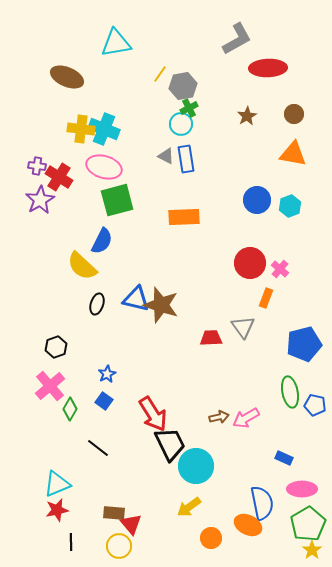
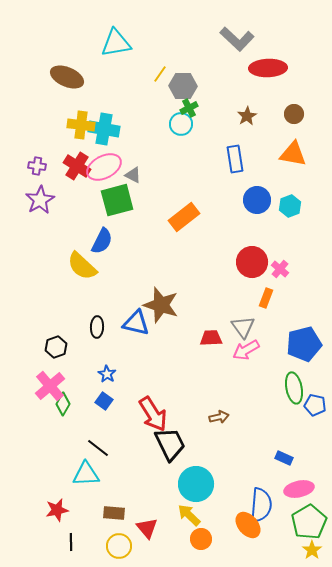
gray L-shape at (237, 39): rotated 72 degrees clockwise
gray hexagon at (183, 86): rotated 12 degrees clockwise
yellow cross at (81, 129): moved 4 px up
cyan cross at (104, 129): rotated 12 degrees counterclockwise
gray triangle at (166, 156): moved 33 px left, 19 px down
blue rectangle at (186, 159): moved 49 px right
pink ellipse at (104, 167): rotated 44 degrees counterclockwise
red cross at (59, 177): moved 18 px right, 11 px up
orange rectangle at (184, 217): rotated 36 degrees counterclockwise
red circle at (250, 263): moved 2 px right, 1 px up
blue triangle at (136, 299): moved 24 px down
black ellipse at (97, 304): moved 23 px down; rotated 15 degrees counterclockwise
blue star at (107, 374): rotated 12 degrees counterclockwise
green ellipse at (290, 392): moved 4 px right, 4 px up
green diamond at (70, 409): moved 7 px left, 5 px up
pink arrow at (246, 418): moved 68 px up
cyan circle at (196, 466): moved 18 px down
cyan triangle at (57, 484): moved 29 px right, 10 px up; rotated 20 degrees clockwise
pink ellipse at (302, 489): moved 3 px left; rotated 12 degrees counterclockwise
blue semicircle at (262, 503): moved 1 px left, 2 px down; rotated 16 degrees clockwise
yellow arrow at (189, 507): moved 8 px down; rotated 80 degrees clockwise
red triangle at (131, 524): moved 16 px right, 4 px down
green pentagon at (308, 524): moved 1 px right, 2 px up
orange ellipse at (248, 525): rotated 24 degrees clockwise
orange circle at (211, 538): moved 10 px left, 1 px down
